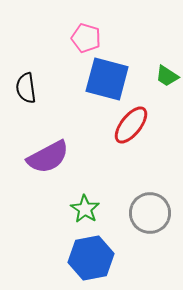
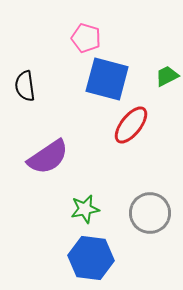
green trapezoid: rotated 120 degrees clockwise
black semicircle: moved 1 px left, 2 px up
purple semicircle: rotated 6 degrees counterclockwise
green star: rotated 28 degrees clockwise
blue hexagon: rotated 18 degrees clockwise
